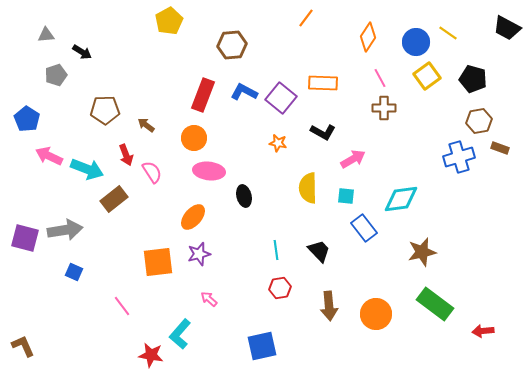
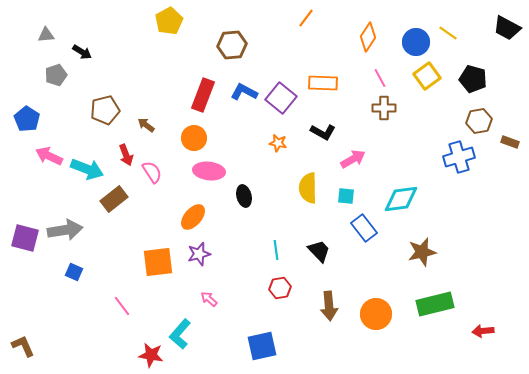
brown pentagon at (105, 110): rotated 12 degrees counterclockwise
brown rectangle at (500, 148): moved 10 px right, 6 px up
green rectangle at (435, 304): rotated 51 degrees counterclockwise
